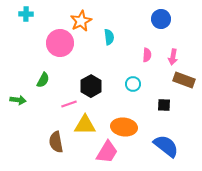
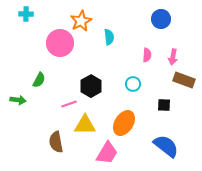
green semicircle: moved 4 px left
orange ellipse: moved 4 px up; rotated 65 degrees counterclockwise
pink trapezoid: moved 1 px down
